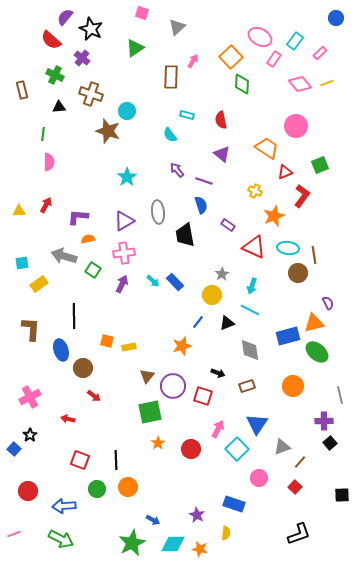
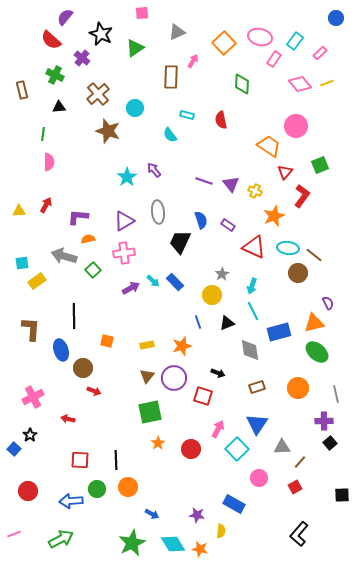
pink square at (142, 13): rotated 24 degrees counterclockwise
gray triangle at (177, 27): moved 5 px down; rotated 18 degrees clockwise
black star at (91, 29): moved 10 px right, 5 px down
pink ellipse at (260, 37): rotated 15 degrees counterclockwise
orange square at (231, 57): moved 7 px left, 14 px up
brown cross at (91, 94): moved 7 px right; rotated 30 degrees clockwise
cyan circle at (127, 111): moved 8 px right, 3 px up
orange trapezoid at (267, 148): moved 2 px right, 2 px up
purple triangle at (222, 154): moved 9 px right, 30 px down; rotated 12 degrees clockwise
purple arrow at (177, 170): moved 23 px left
red triangle at (285, 172): rotated 28 degrees counterclockwise
blue semicircle at (201, 205): moved 15 px down
black trapezoid at (185, 235): moved 5 px left, 7 px down; rotated 35 degrees clockwise
brown line at (314, 255): rotated 42 degrees counterclockwise
green square at (93, 270): rotated 14 degrees clockwise
yellow rectangle at (39, 284): moved 2 px left, 3 px up
purple arrow at (122, 284): moved 9 px right, 4 px down; rotated 36 degrees clockwise
cyan line at (250, 310): moved 3 px right, 1 px down; rotated 36 degrees clockwise
blue line at (198, 322): rotated 56 degrees counterclockwise
blue rectangle at (288, 336): moved 9 px left, 4 px up
yellow rectangle at (129, 347): moved 18 px right, 2 px up
purple circle at (173, 386): moved 1 px right, 8 px up
brown rectangle at (247, 386): moved 10 px right, 1 px down
orange circle at (293, 386): moved 5 px right, 2 px down
gray line at (340, 395): moved 4 px left, 1 px up
red arrow at (94, 396): moved 5 px up; rotated 16 degrees counterclockwise
pink cross at (30, 397): moved 3 px right
gray triangle at (282, 447): rotated 18 degrees clockwise
red square at (80, 460): rotated 18 degrees counterclockwise
red square at (295, 487): rotated 16 degrees clockwise
blue rectangle at (234, 504): rotated 10 degrees clockwise
blue arrow at (64, 506): moved 7 px right, 5 px up
purple star at (197, 515): rotated 21 degrees counterclockwise
blue arrow at (153, 520): moved 1 px left, 6 px up
yellow semicircle at (226, 533): moved 5 px left, 2 px up
black L-shape at (299, 534): rotated 150 degrees clockwise
green arrow at (61, 539): rotated 55 degrees counterclockwise
cyan diamond at (173, 544): rotated 60 degrees clockwise
